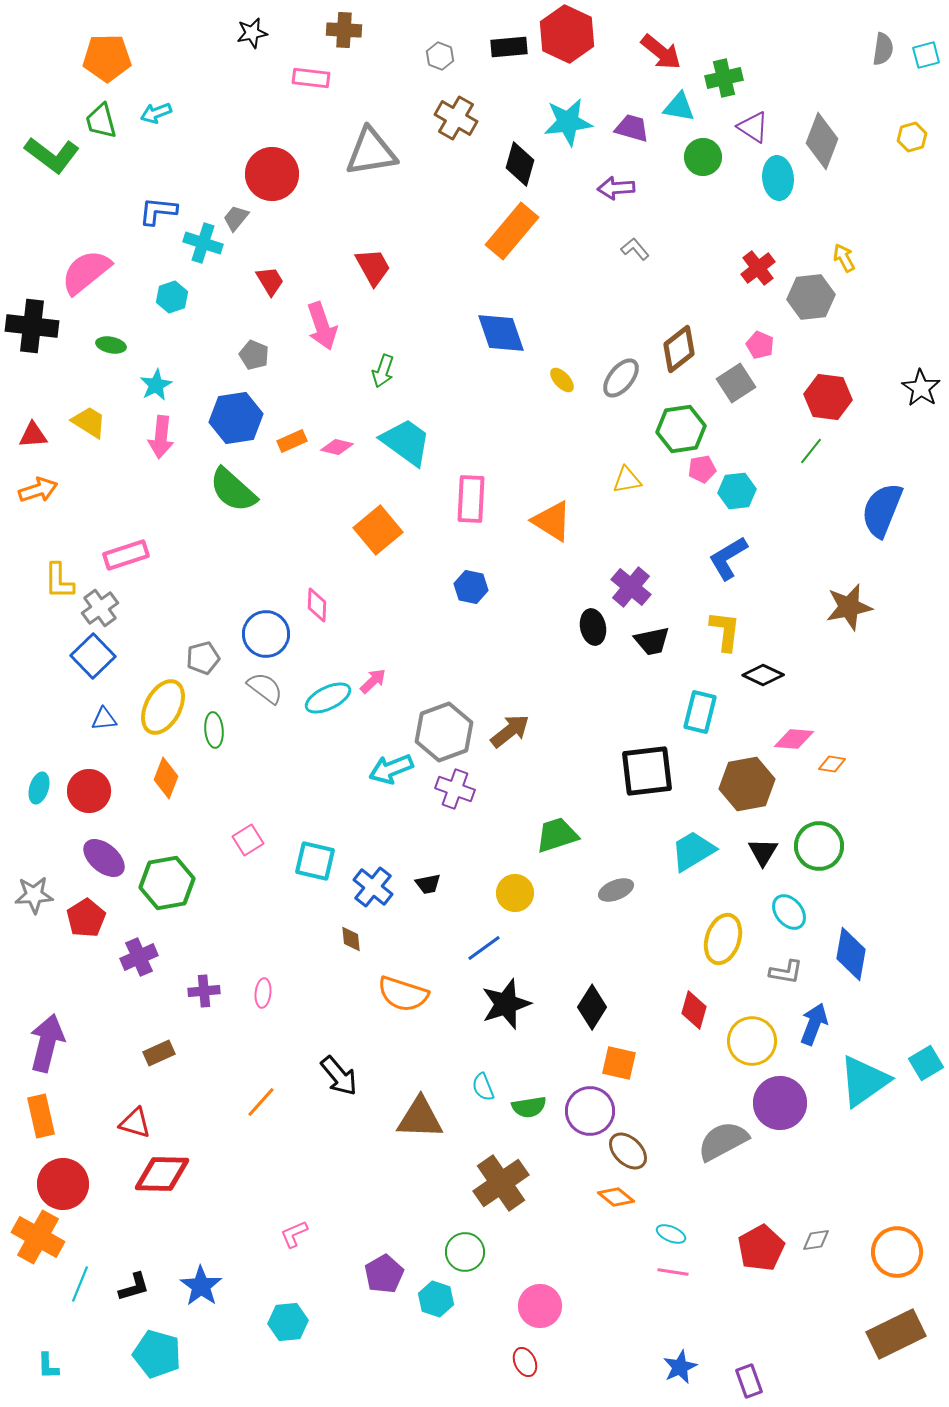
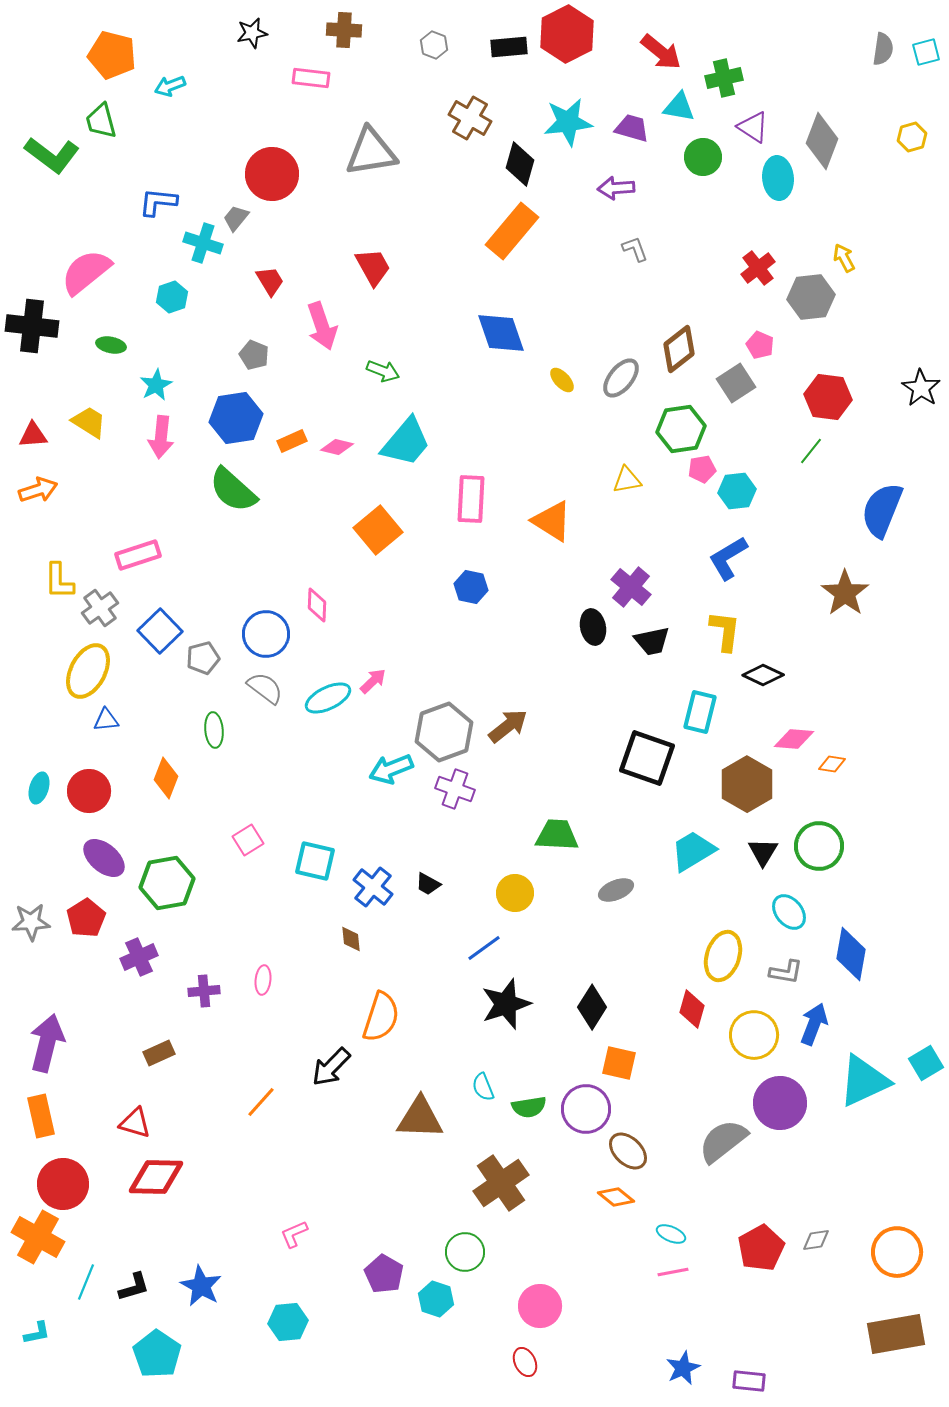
red hexagon at (567, 34): rotated 8 degrees clockwise
cyan square at (926, 55): moved 3 px up
gray hexagon at (440, 56): moved 6 px left, 11 px up
orange pentagon at (107, 58): moved 5 px right, 3 px up; rotated 15 degrees clockwise
cyan arrow at (156, 113): moved 14 px right, 27 px up
brown cross at (456, 118): moved 14 px right
blue L-shape at (158, 211): moved 9 px up
gray L-shape at (635, 249): rotated 20 degrees clockwise
green arrow at (383, 371): rotated 88 degrees counterclockwise
cyan trapezoid at (406, 442): rotated 94 degrees clockwise
pink rectangle at (126, 555): moved 12 px right
brown star at (849, 607): moved 4 px left, 14 px up; rotated 24 degrees counterclockwise
blue square at (93, 656): moved 67 px right, 25 px up
yellow ellipse at (163, 707): moved 75 px left, 36 px up
blue triangle at (104, 719): moved 2 px right, 1 px down
brown arrow at (510, 731): moved 2 px left, 5 px up
black square at (647, 771): moved 13 px up; rotated 26 degrees clockwise
brown hexagon at (747, 784): rotated 20 degrees counterclockwise
green trapezoid at (557, 835): rotated 21 degrees clockwise
black trapezoid at (428, 884): rotated 40 degrees clockwise
gray star at (34, 895): moved 3 px left, 27 px down
yellow ellipse at (723, 939): moved 17 px down
pink ellipse at (263, 993): moved 13 px up
orange semicircle at (403, 994): moved 22 px left, 23 px down; rotated 90 degrees counterclockwise
red diamond at (694, 1010): moved 2 px left, 1 px up
yellow circle at (752, 1041): moved 2 px right, 6 px up
black arrow at (339, 1076): moved 8 px left, 9 px up; rotated 84 degrees clockwise
cyan triangle at (864, 1081): rotated 10 degrees clockwise
purple circle at (590, 1111): moved 4 px left, 2 px up
gray semicircle at (723, 1141): rotated 10 degrees counterclockwise
red diamond at (162, 1174): moved 6 px left, 3 px down
pink line at (673, 1272): rotated 20 degrees counterclockwise
purple pentagon at (384, 1274): rotated 12 degrees counterclockwise
cyan line at (80, 1284): moved 6 px right, 2 px up
blue star at (201, 1286): rotated 6 degrees counterclockwise
brown rectangle at (896, 1334): rotated 16 degrees clockwise
cyan pentagon at (157, 1354): rotated 18 degrees clockwise
cyan L-shape at (48, 1366): moved 11 px left, 33 px up; rotated 100 degrees counterclockwise
blue star at (680, 1367): moved 3 px right, 1 px down
purple rectangle at (749, 1381): rotated 64 degrees counterclockwise
